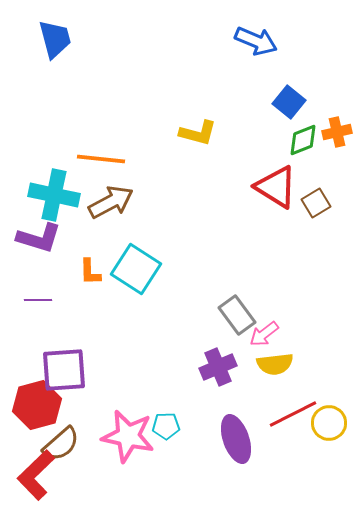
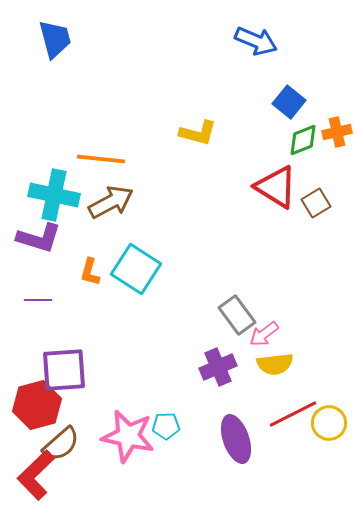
orange L-shape: rotated 16 degrees clockwise
